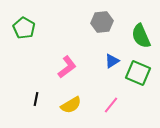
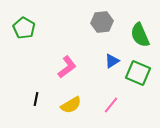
green semicircle: moved 1 px left, 1 px up
